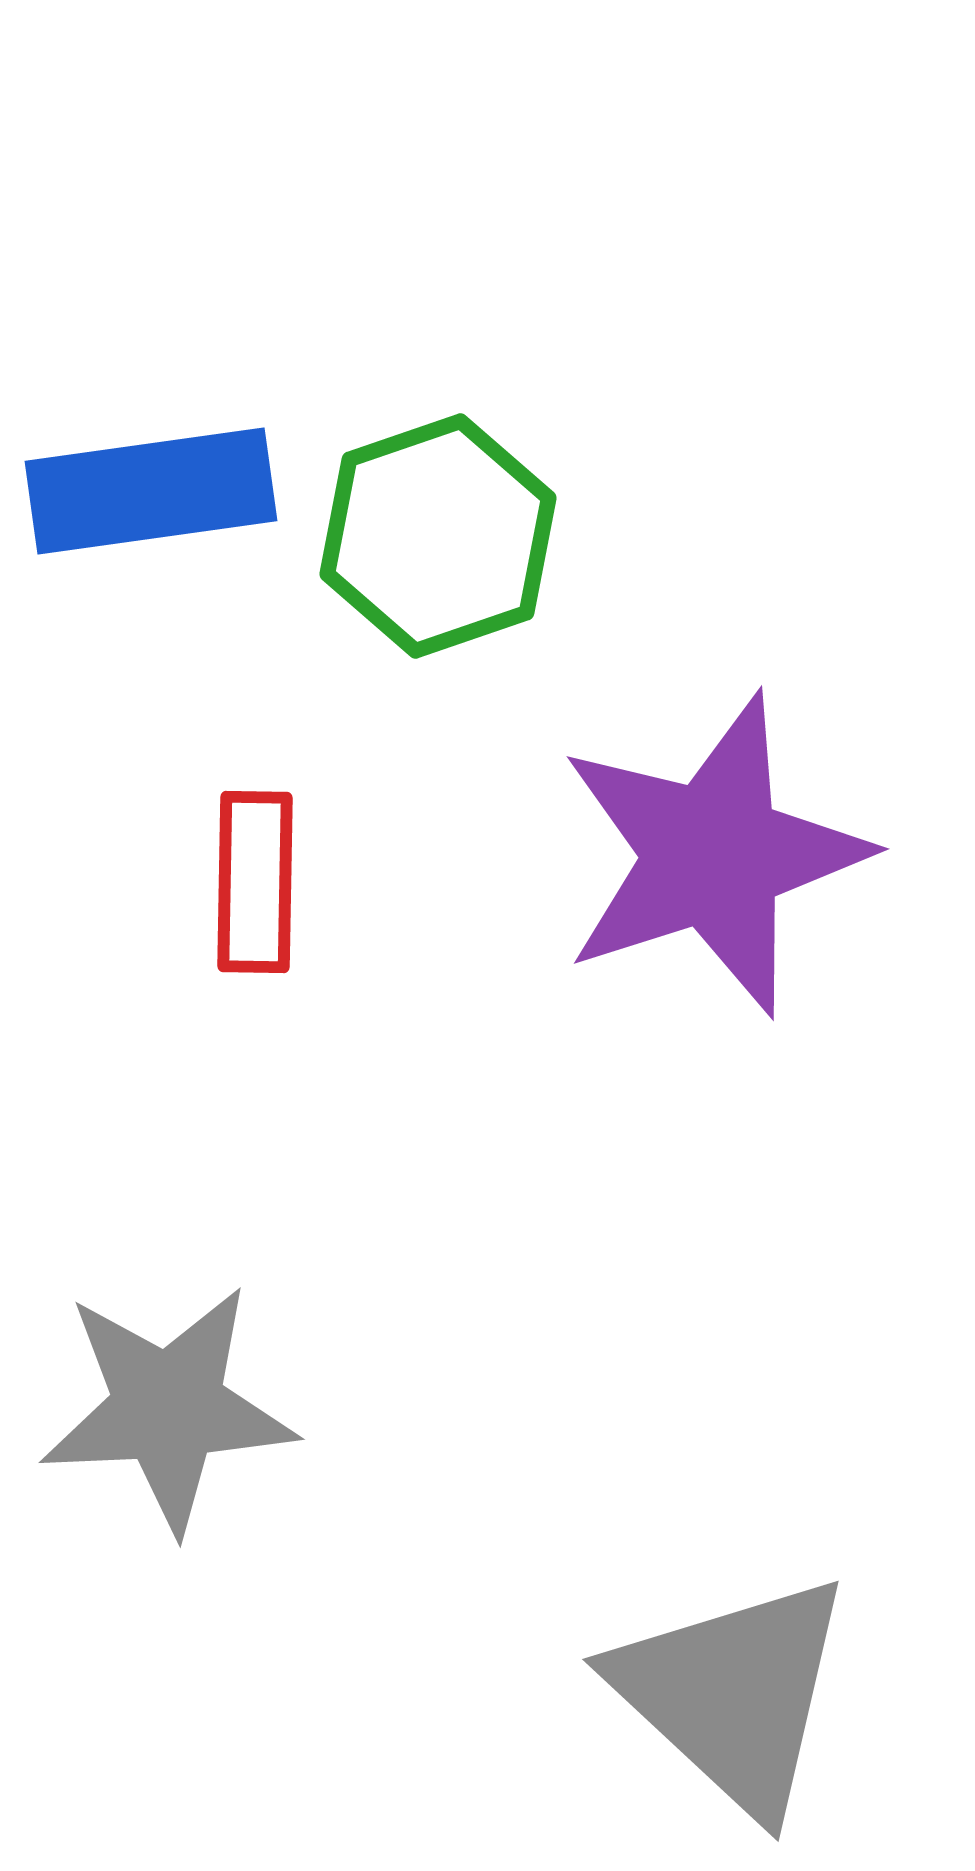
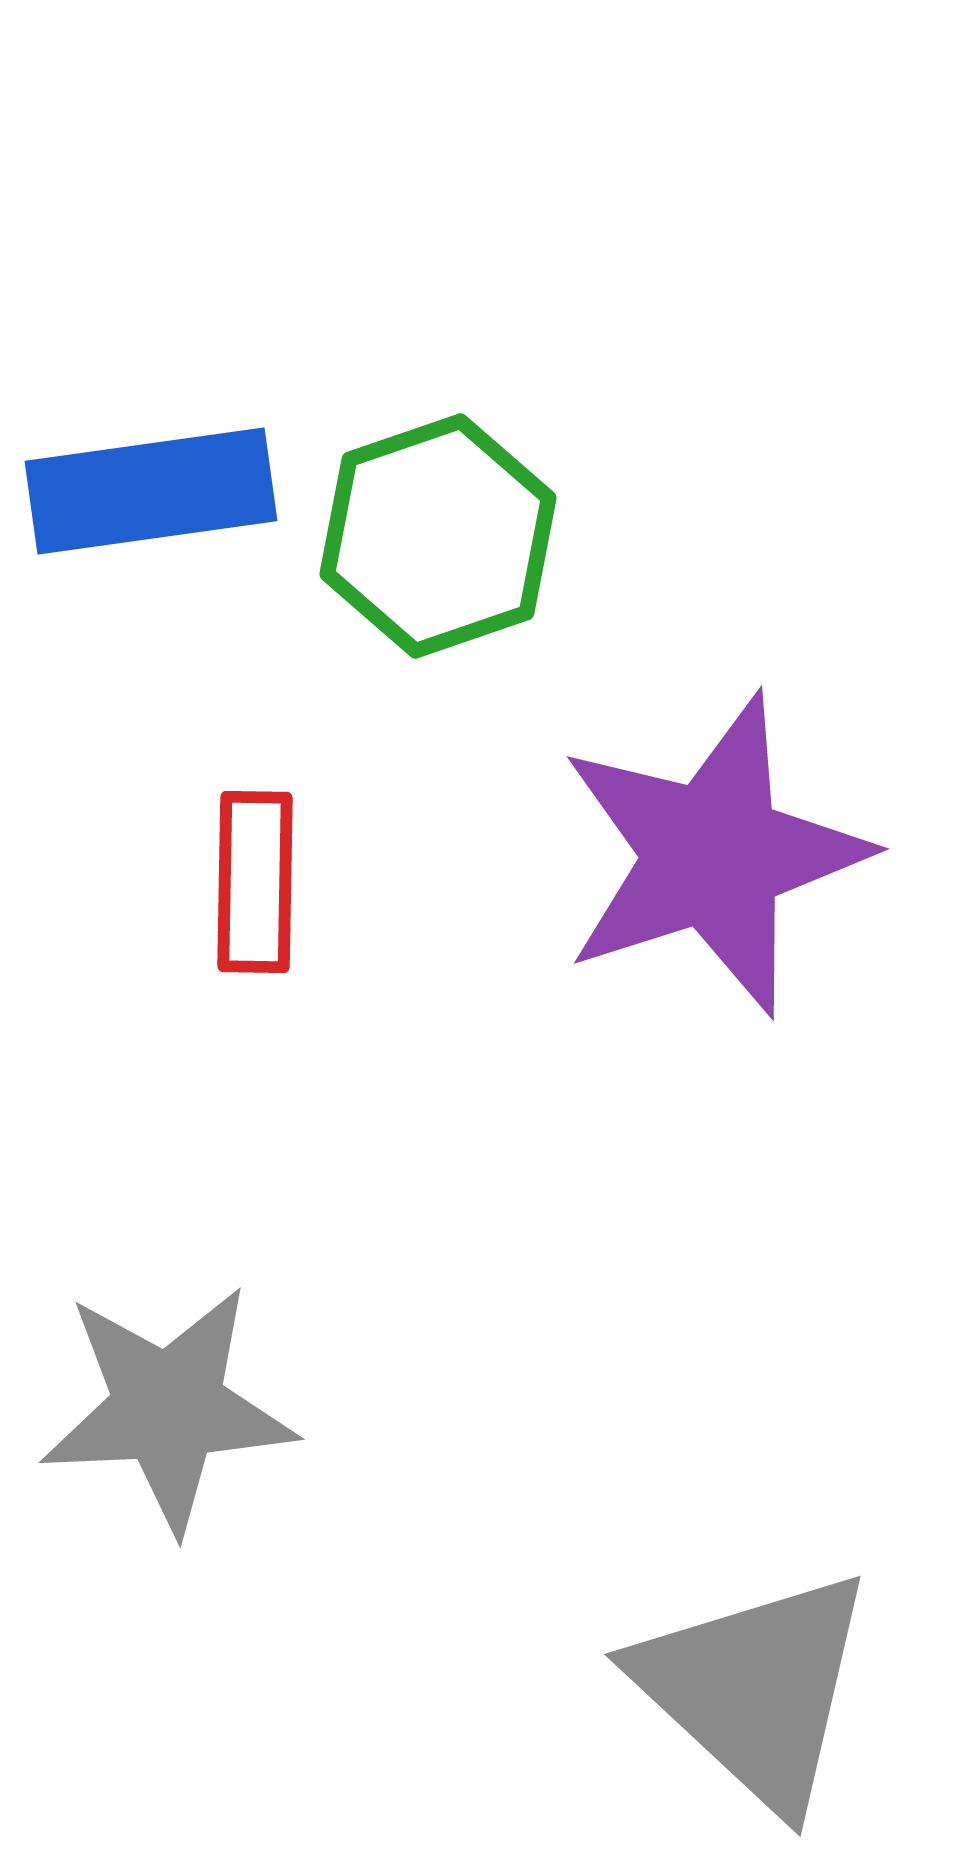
gray triangle: moved 22 px right, 5 px up
